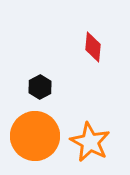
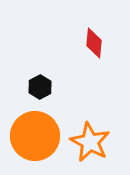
red diamond: moved 1 px right, 4 px up
